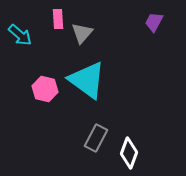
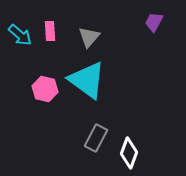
pink rectangle: moved 8 px left, 12 px down
gray triangle: moved 7 px right, 4 px down
